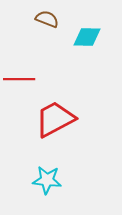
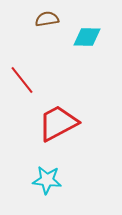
brown semicircle: rotated 30 degrees counterclockwise
red line: moved 3 px right, 1 px down; rotated 52 degrees clockwise
red trapezoid: moved 3 px right, 4 px down
